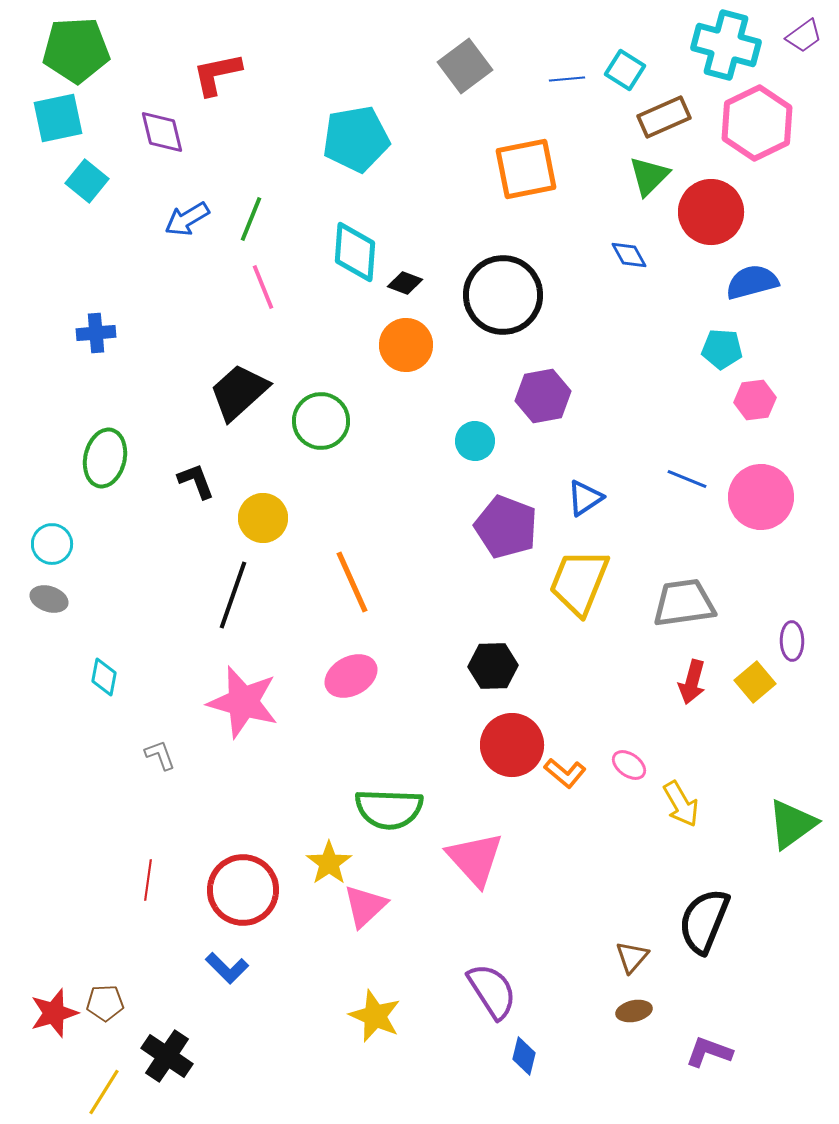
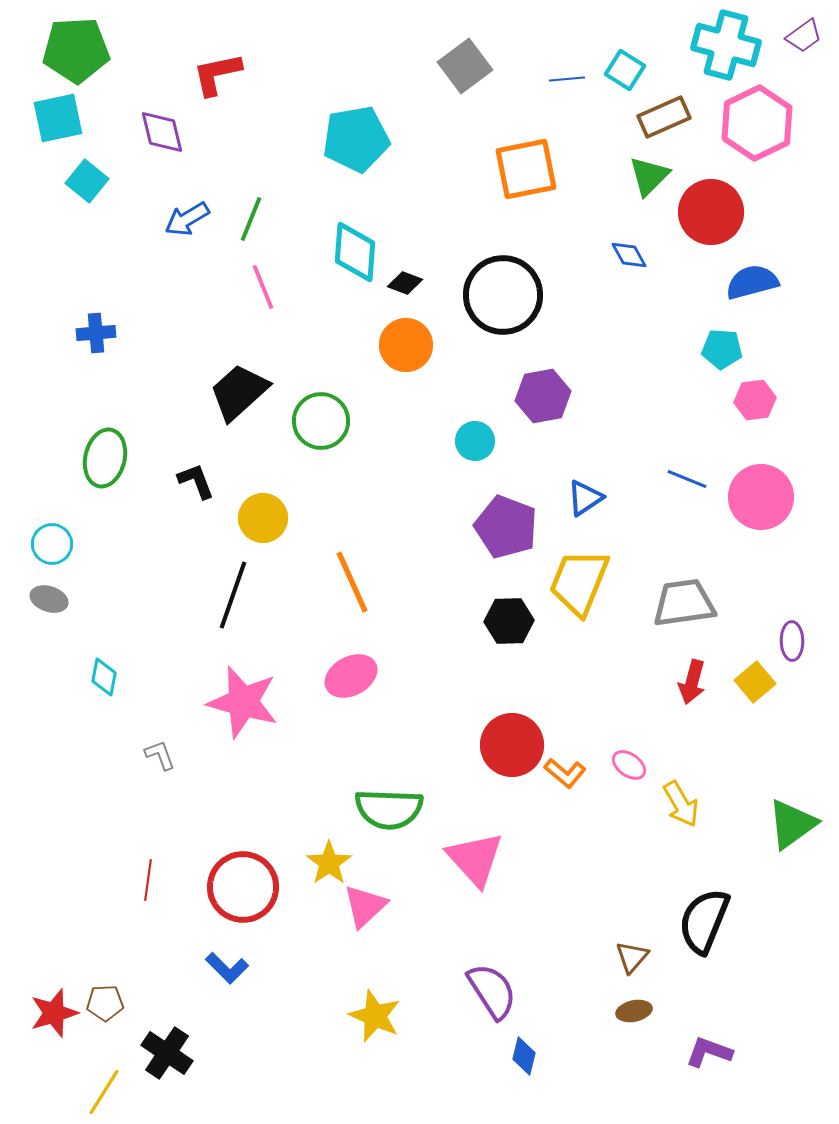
black hexagon at (493, 666): moved 16 px right, 45 px up
red circle at (243, 890): moved 3 px up
black cross at (167, 1056): moved 3 px up
